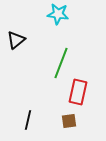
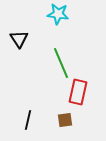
black triangle: moved 3 px right, 1 px up; rotated 24 degrees counterclockwise
green line: rotated 44 degrees counterclockwise
brown square: moved 4 px left, 1 px up
